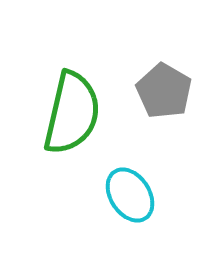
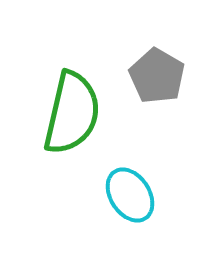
gray pentagon: moved 7 px left, 15 px up
